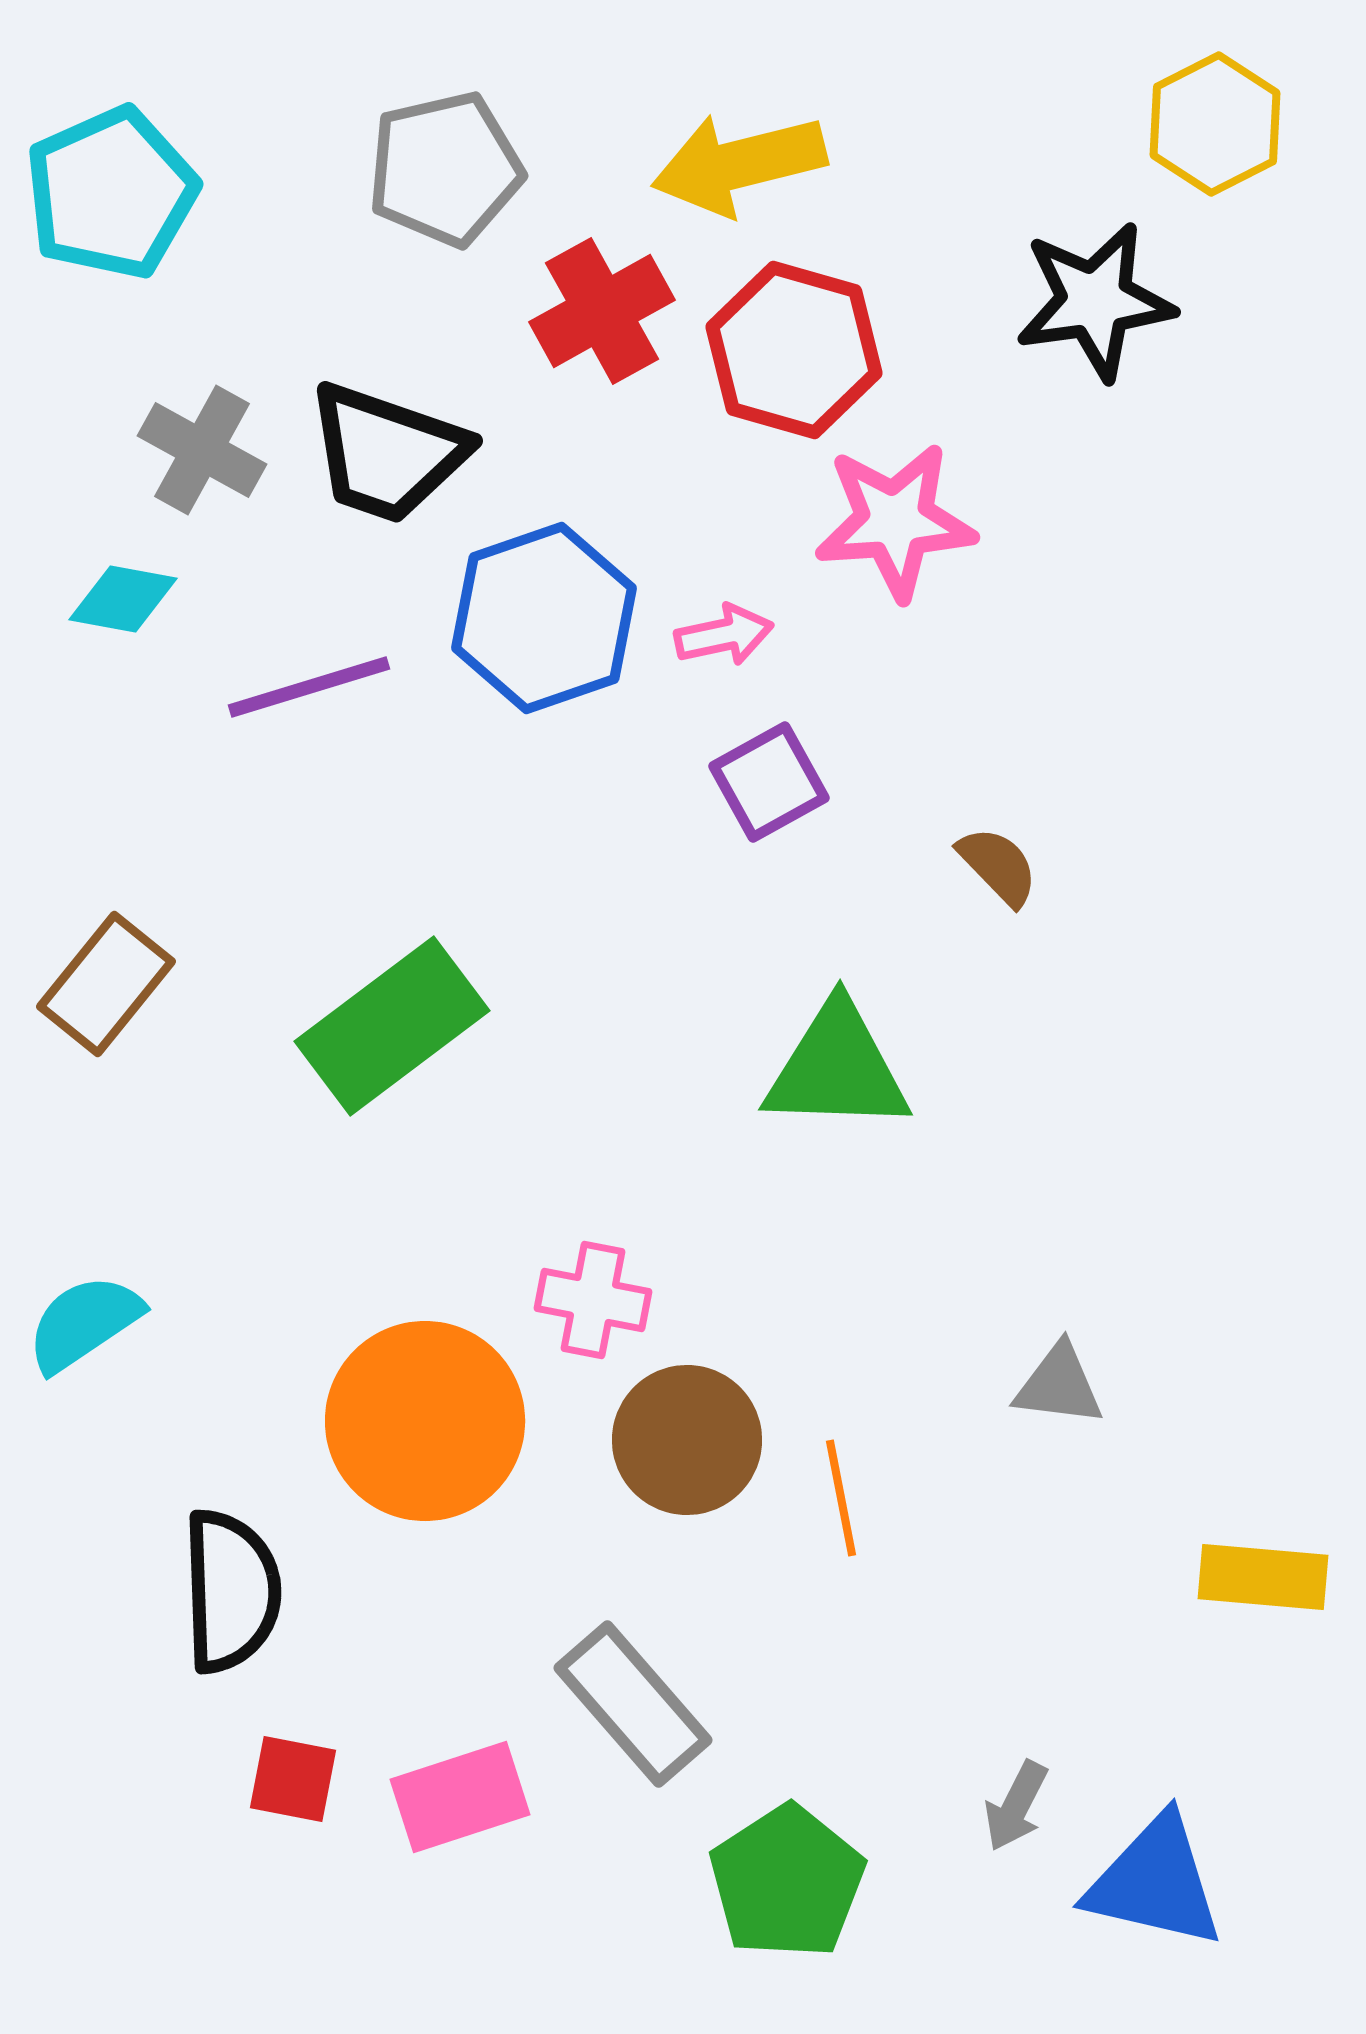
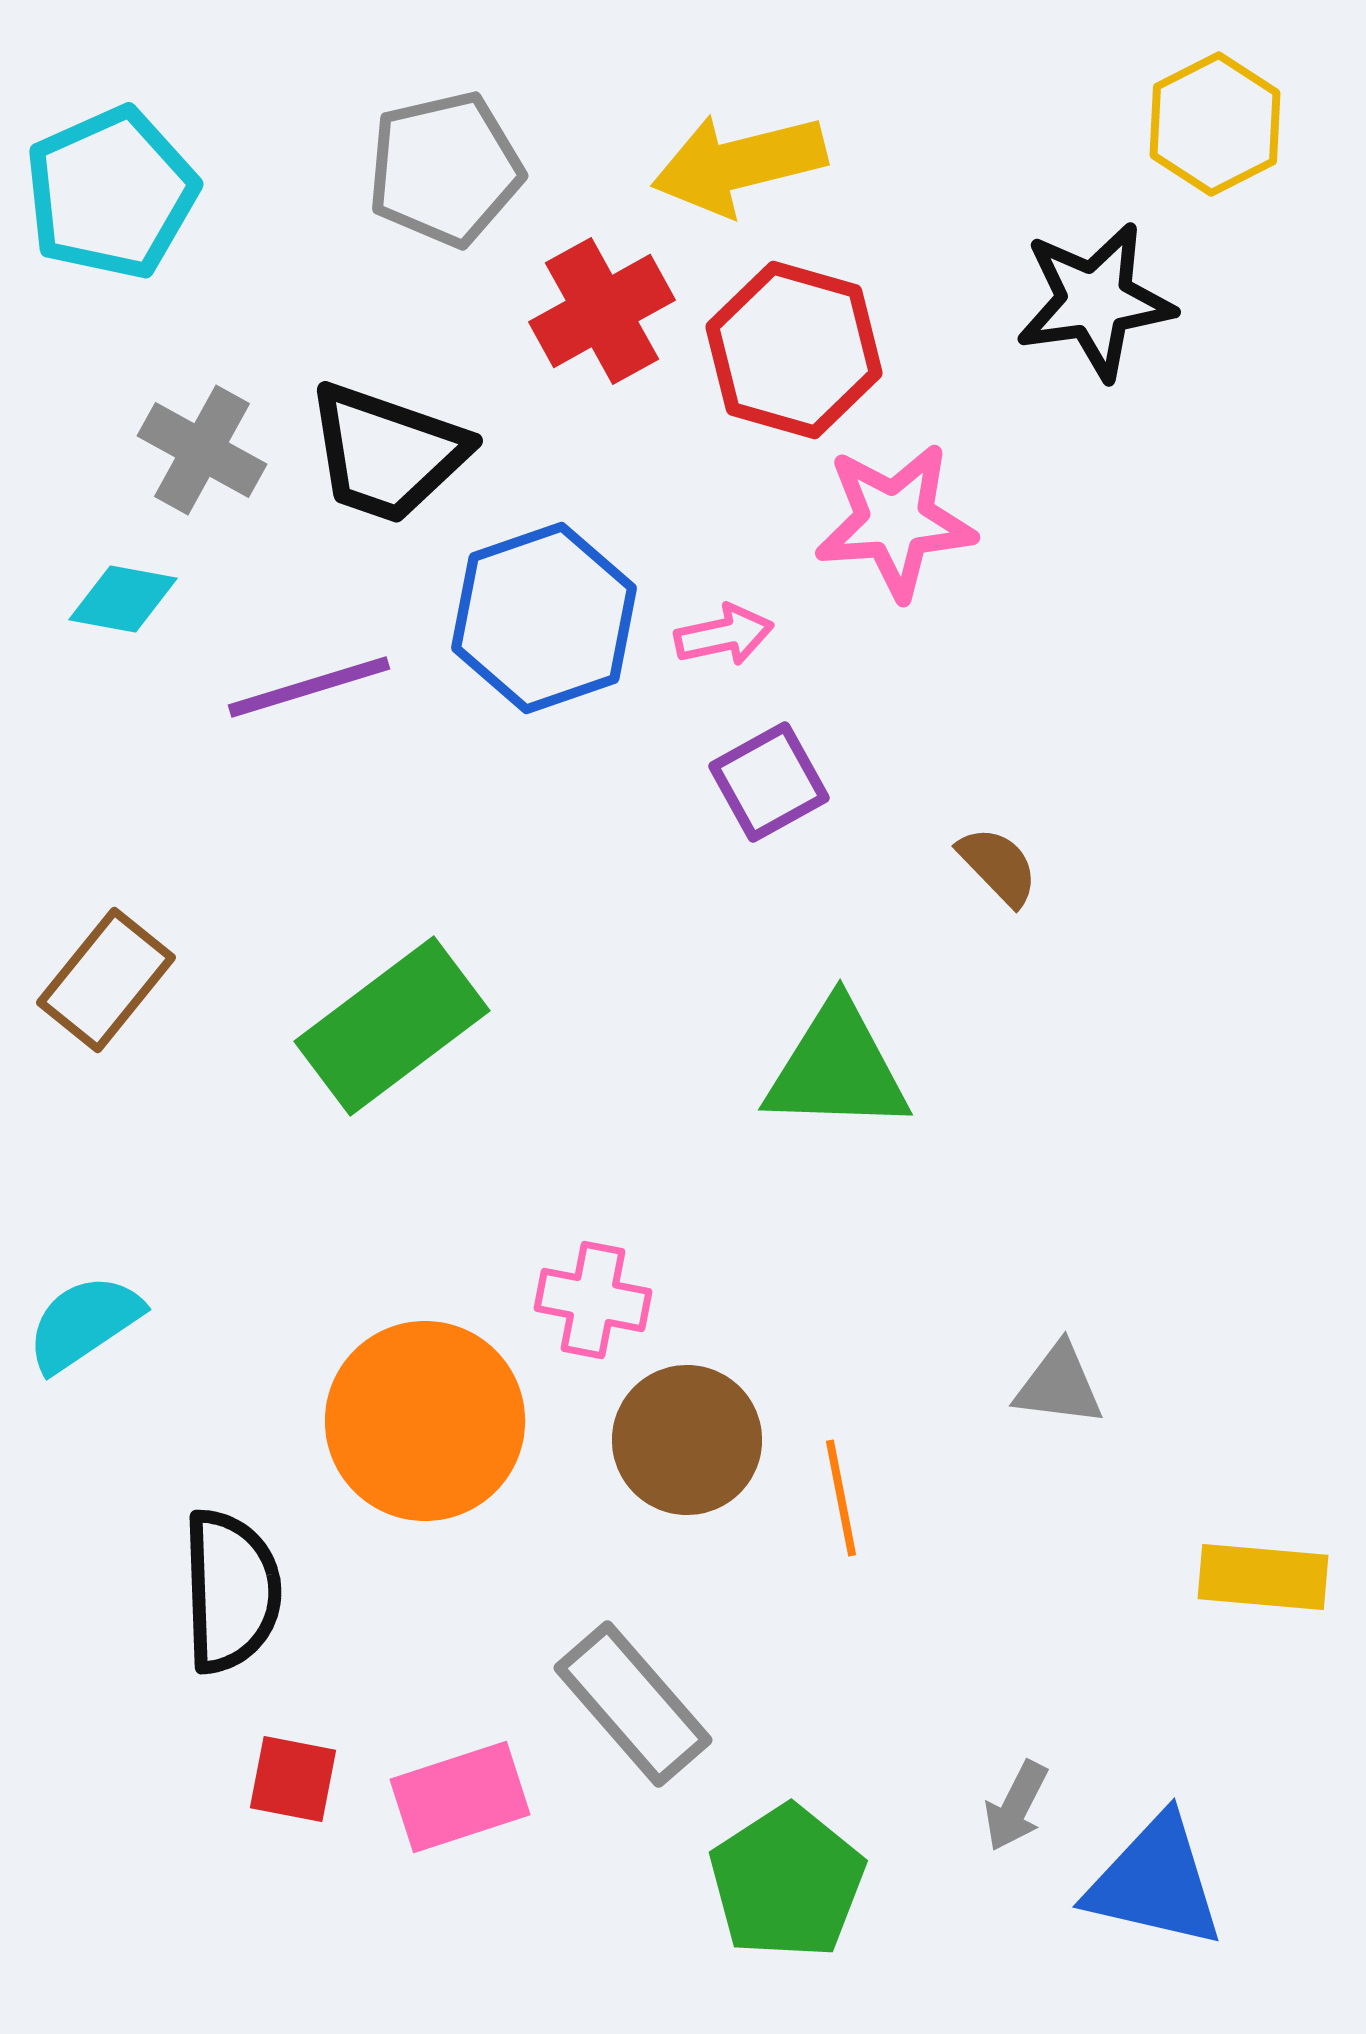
brown rectangle: moved 4 px up
